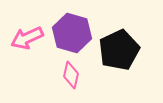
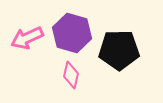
black pentagon: rotated 24 degrees clockwise
